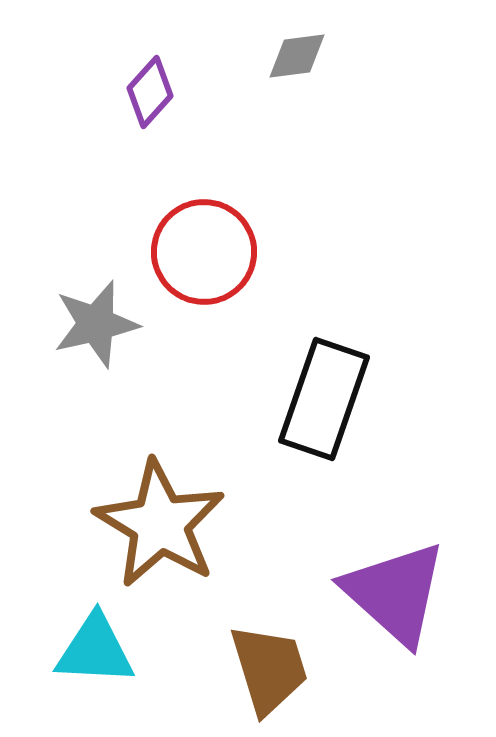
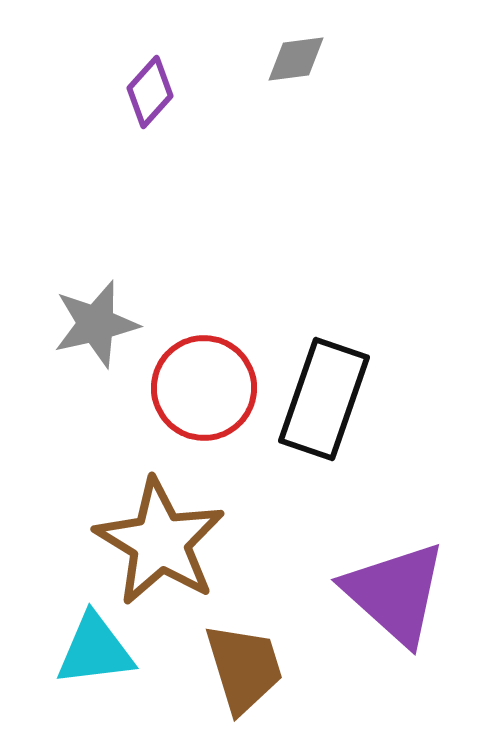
gray diamond: moved 1 px left, 3 px down
red circle: moved 136 px down
brown star: moved 18 px down
cyan triangle: rotated 10 degrees counterclockwise
brown trapezoid: moved 25 px left, 1 px up
